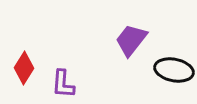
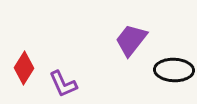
black ellipse: rotated 9 degrees counterclockwise
purple L-shape: rotated 28 degrees counterclockwise
